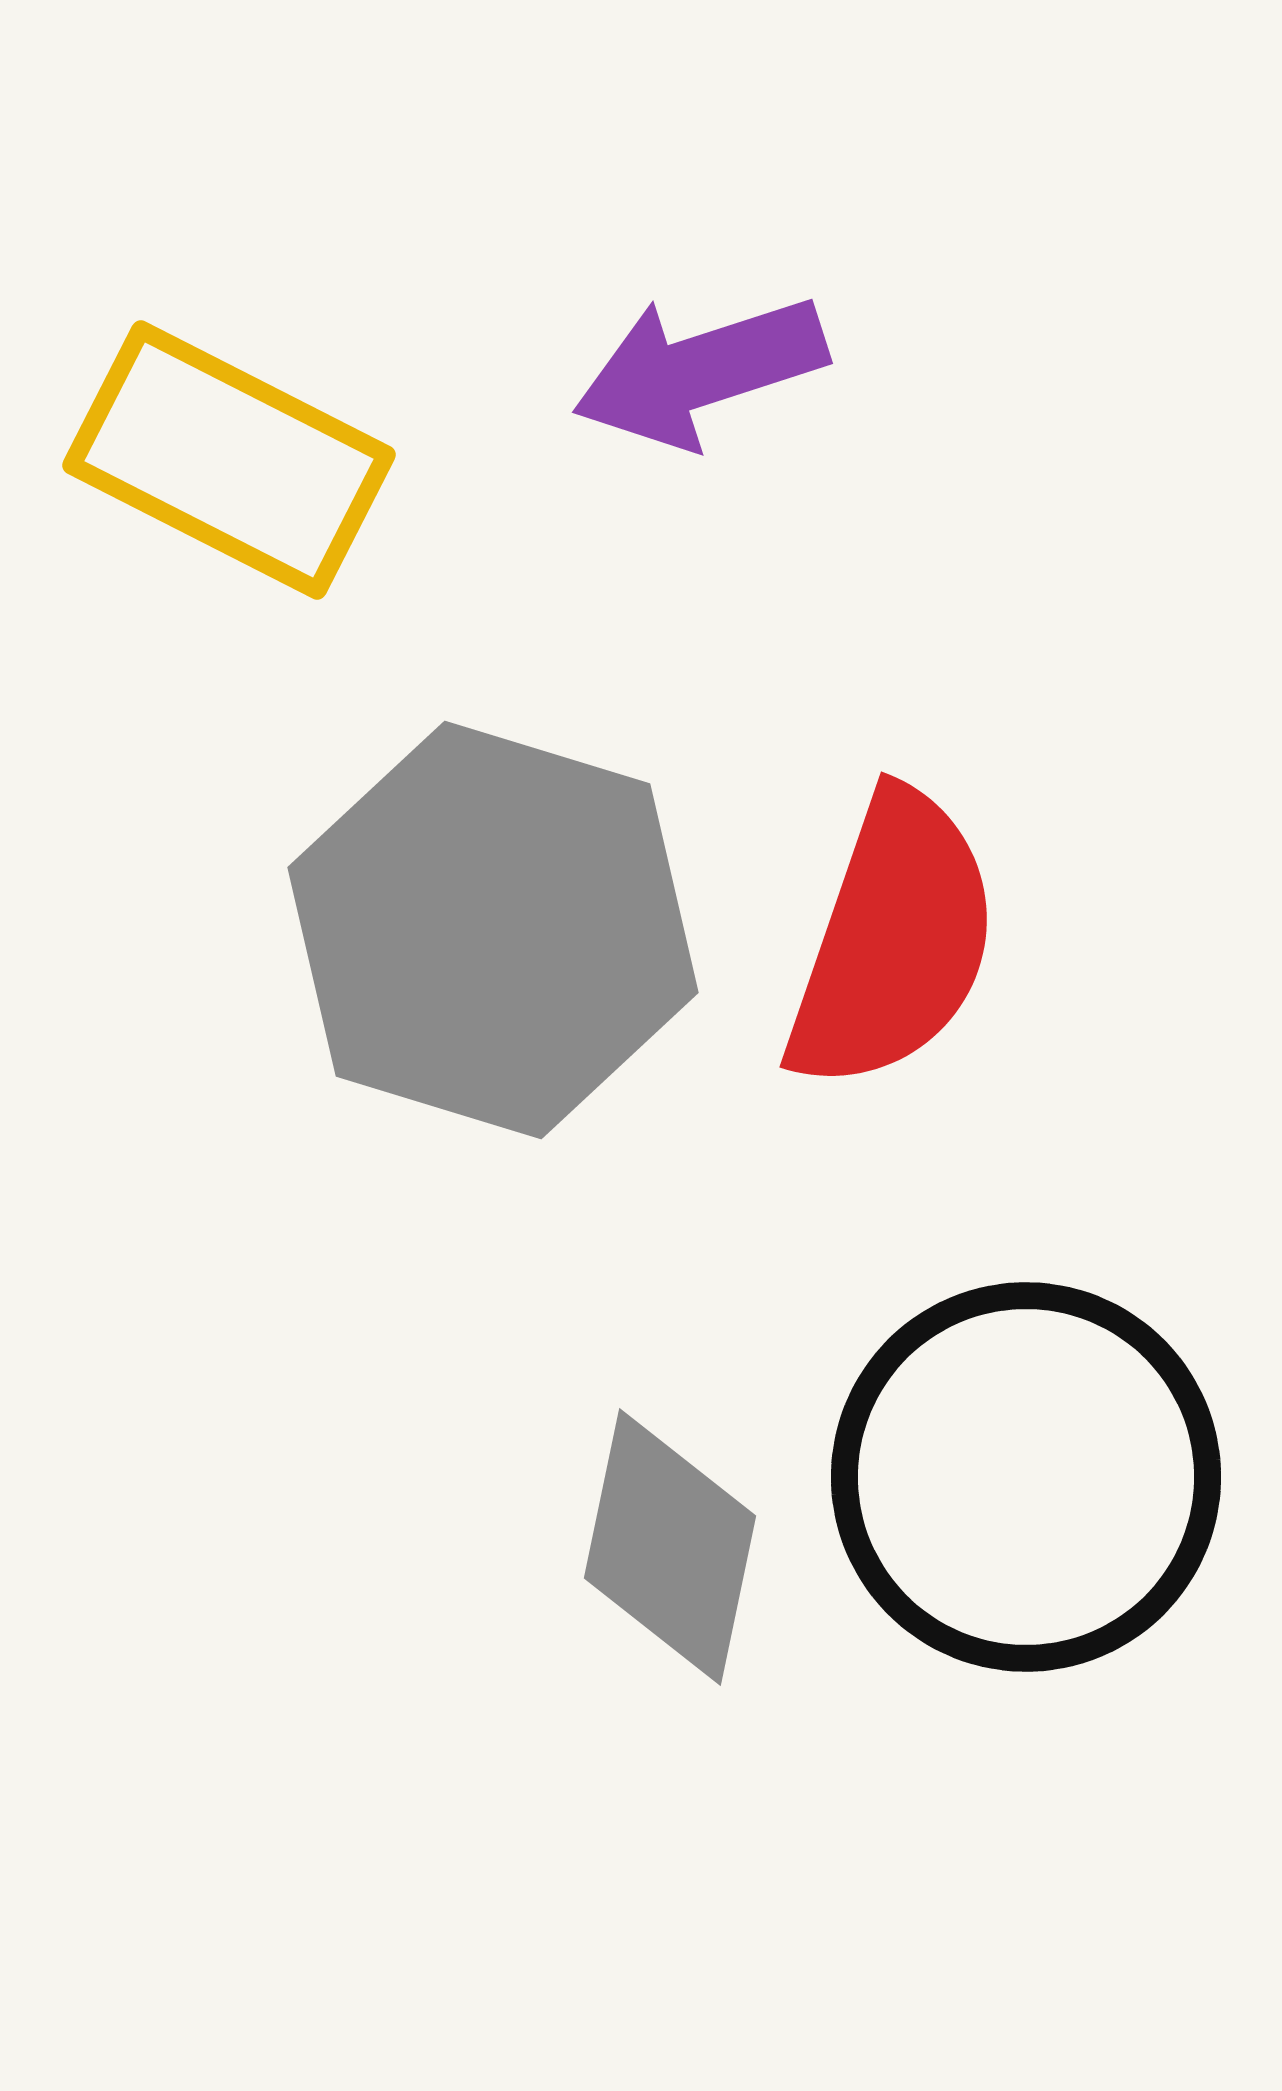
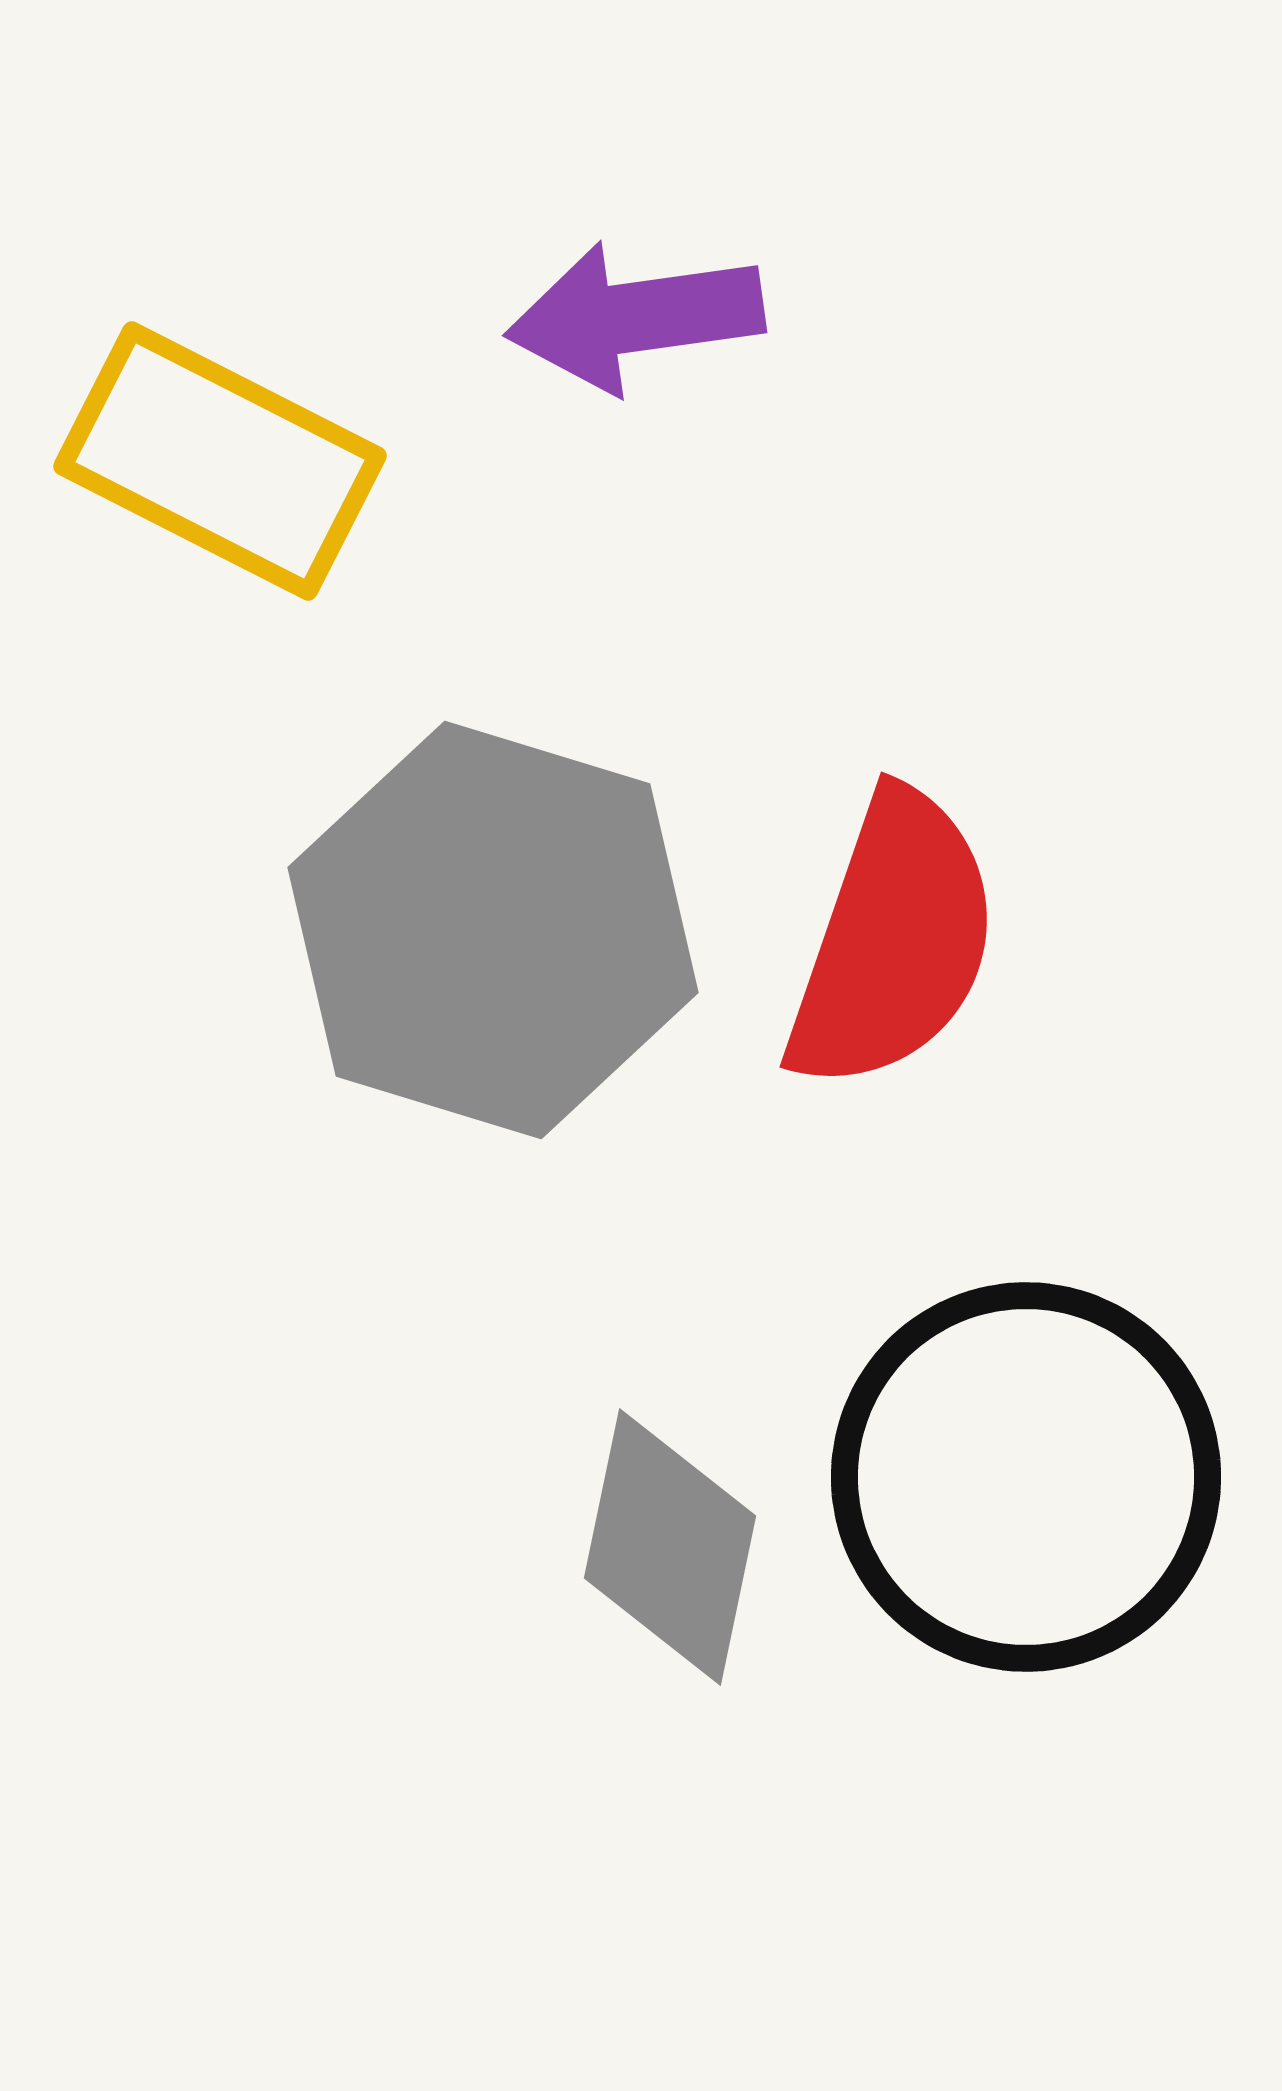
purple arrow: moved 65 px left, 54 px up; rotated 10 degrees clockwise
yellow rectangle: moved 9 px left, 1 px down
